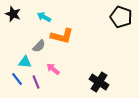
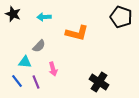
cyan arrow: rotated 32 degrees counterclockwise
orange L-shape: moved 15 px right, 3 px up
pink arrow: rotated 144 degrees counterclockwise
blue line: moved 2 px down
